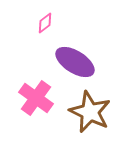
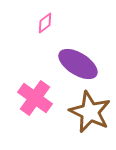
purple ellipse: moved 3 px right, 2 px down
pink cross: moved 1 px left
